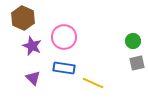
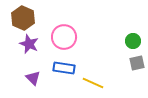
purple star: moved 3 px left, 2 px up
